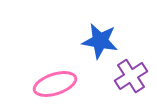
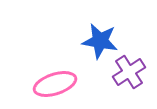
purple cross: moved 2 px left, 4 px up
